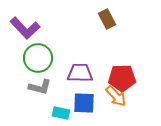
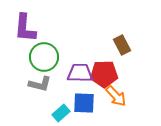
brown rectangle: moved 15 px right, 26 px down
purple L-shape: rotated 48 degrees clockwise
green circle: moved 6 px right, 1 px up
red pentagon: moved 18 px left, 4 px up
gray L-shape: moved 3 px up
cyan rectangle: rotated 54 degrees counterclockwise
